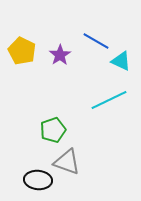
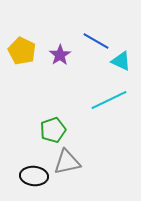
gray triangle: rotated 32 degrees counterclockwise
black ellipse: moved 4 px left, 4 px up
